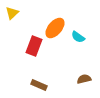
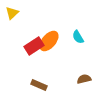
orange ellipse: moved 6 px left, 13 px down
cyan semicircle: rotated 24 degrees clockwise
red rectangle: rotated 36 degrees clockwise
